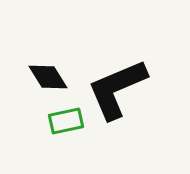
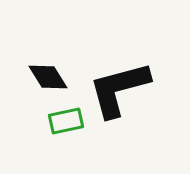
black L-shape: moved 2 px right; rotated 8 degrees clockwise
